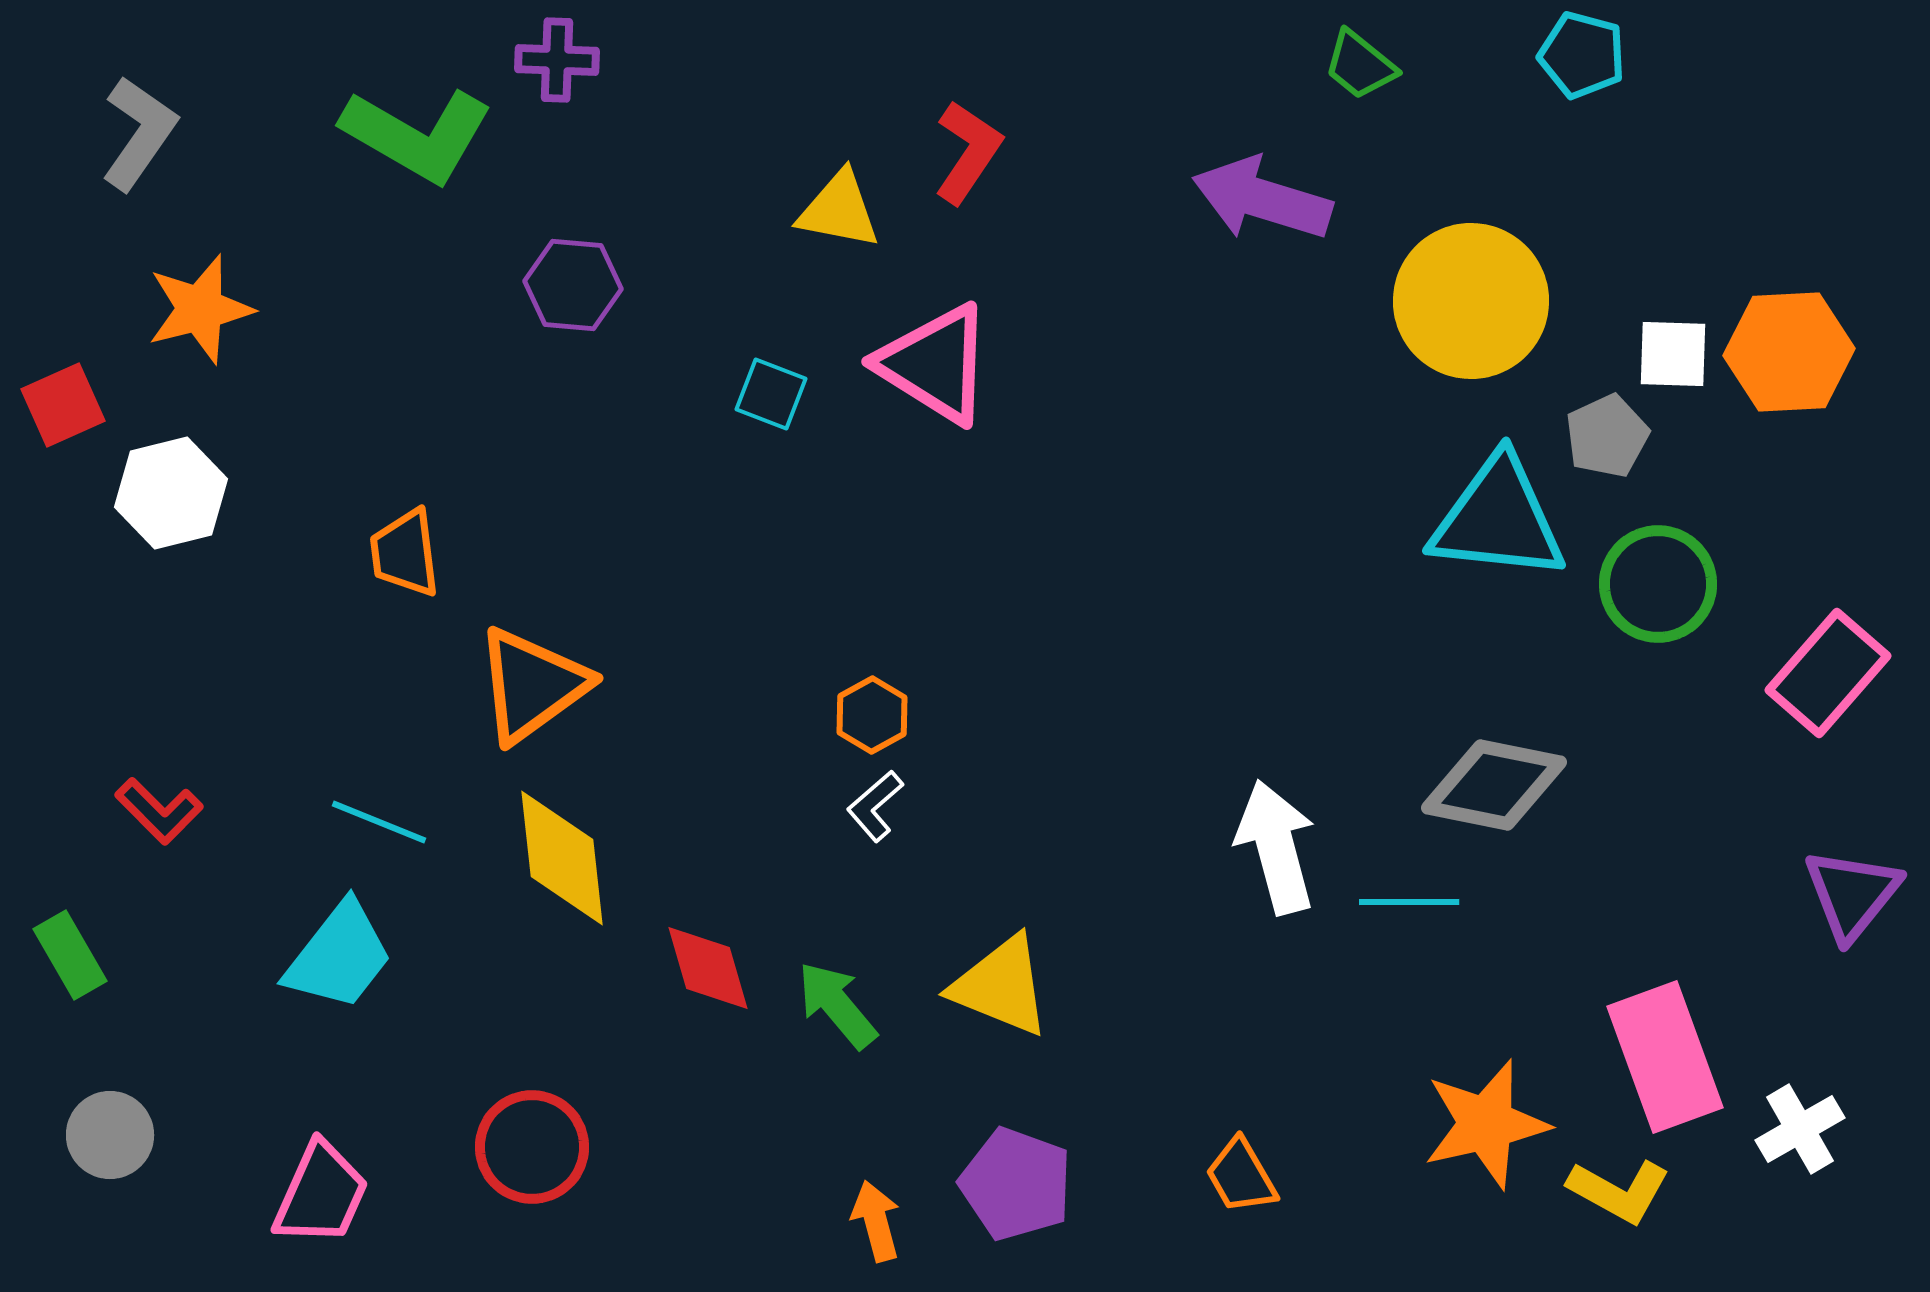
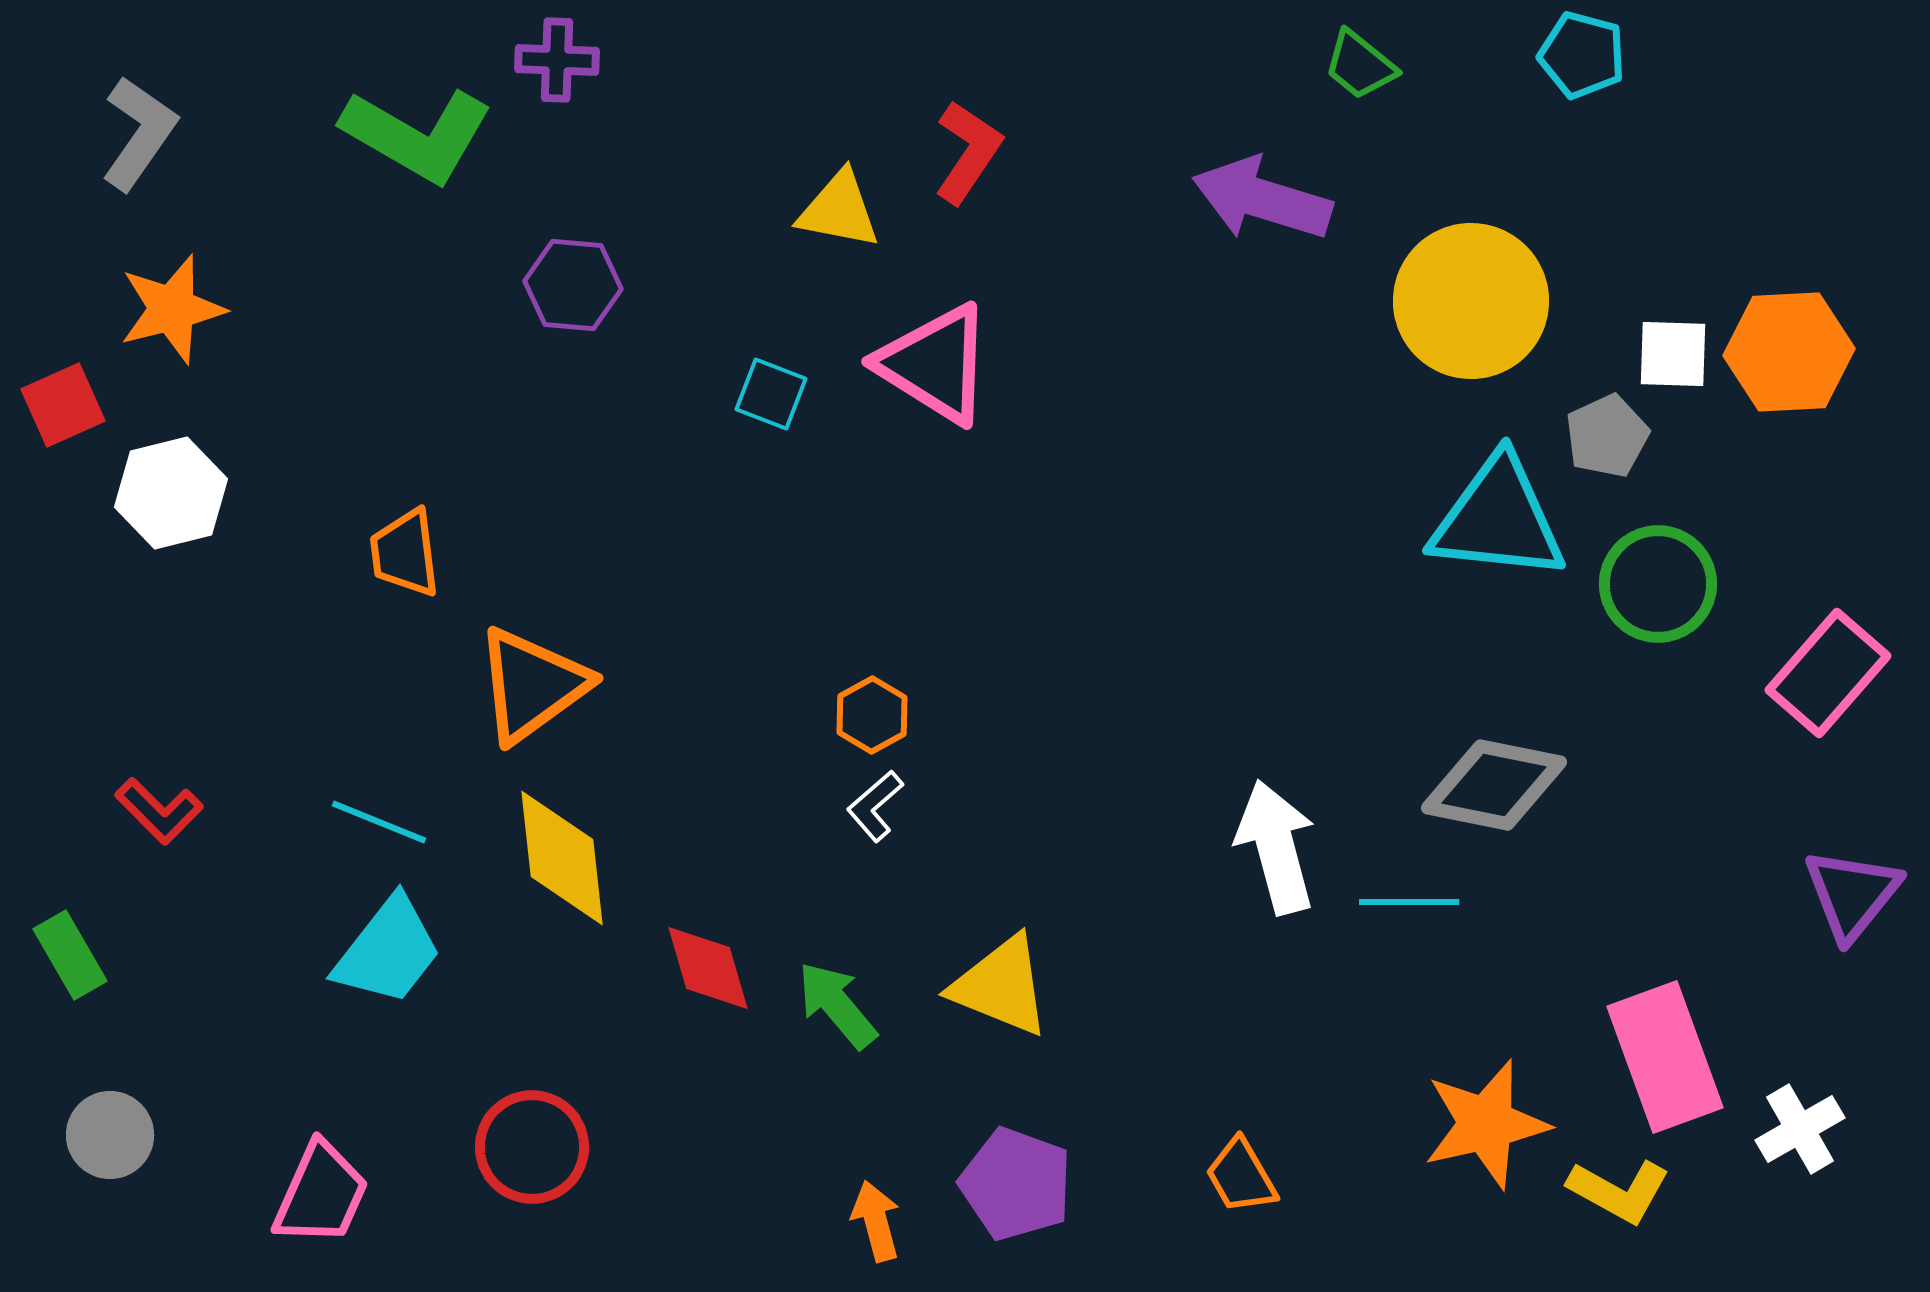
orange star at (200, 309): moved 28 px left
cyan trapezoid at (339, 956): moved 49 px right, 5 px up
